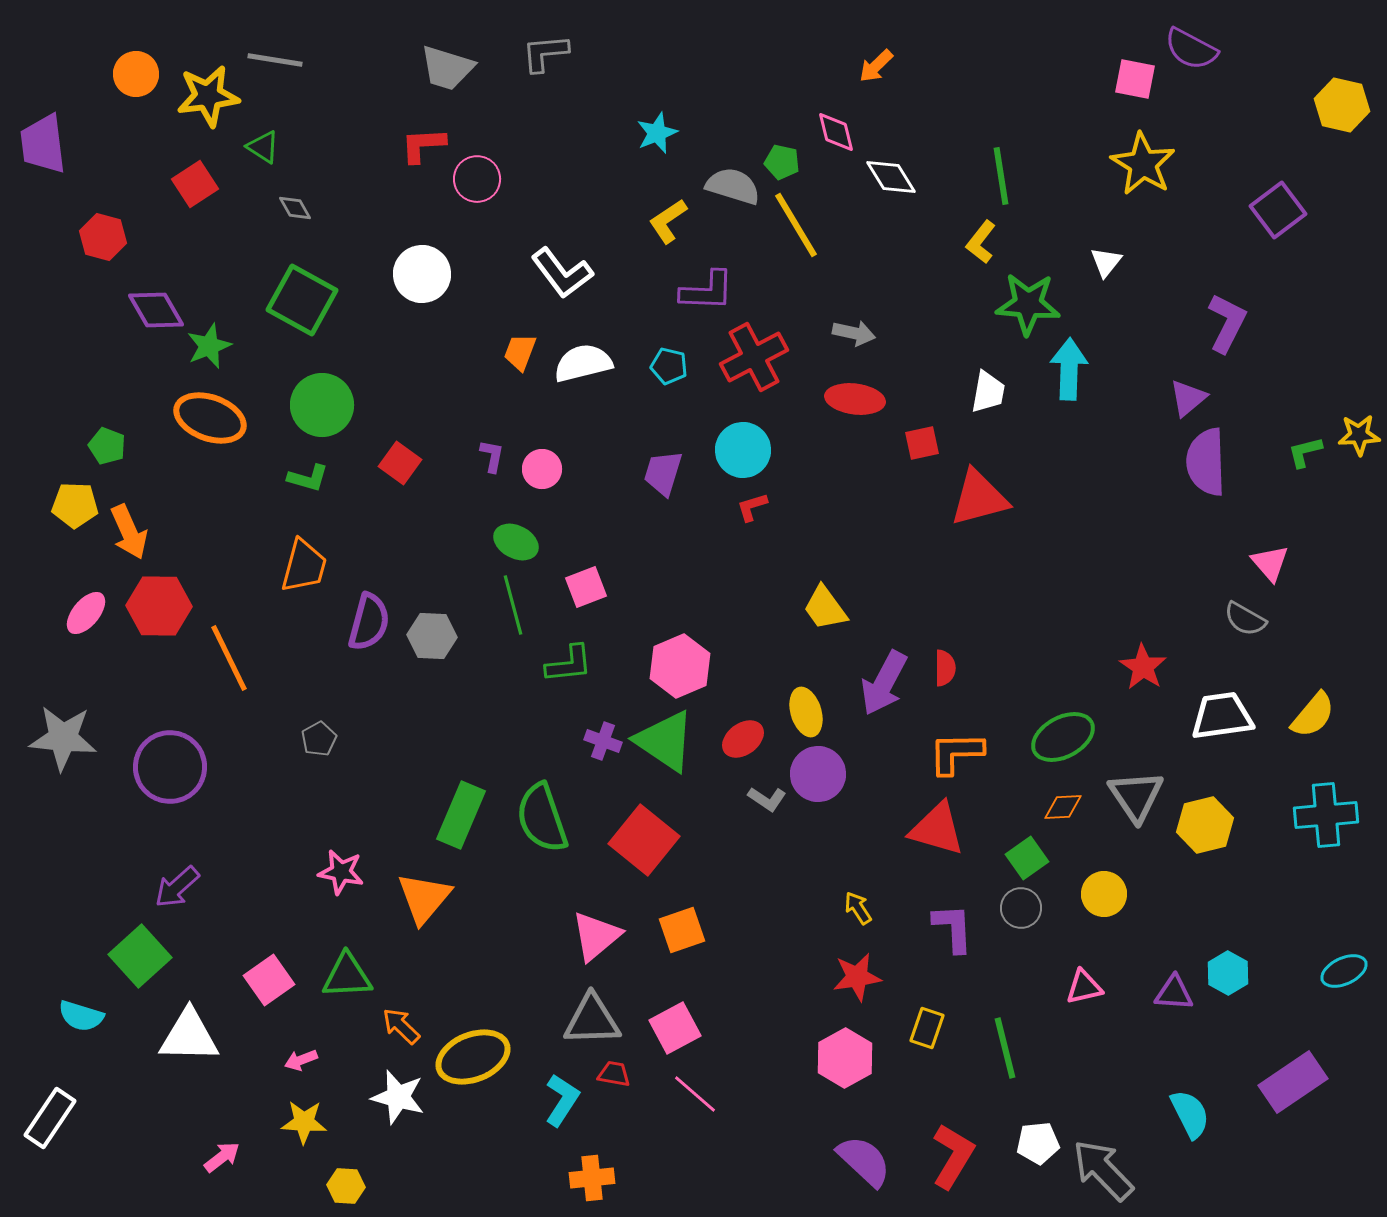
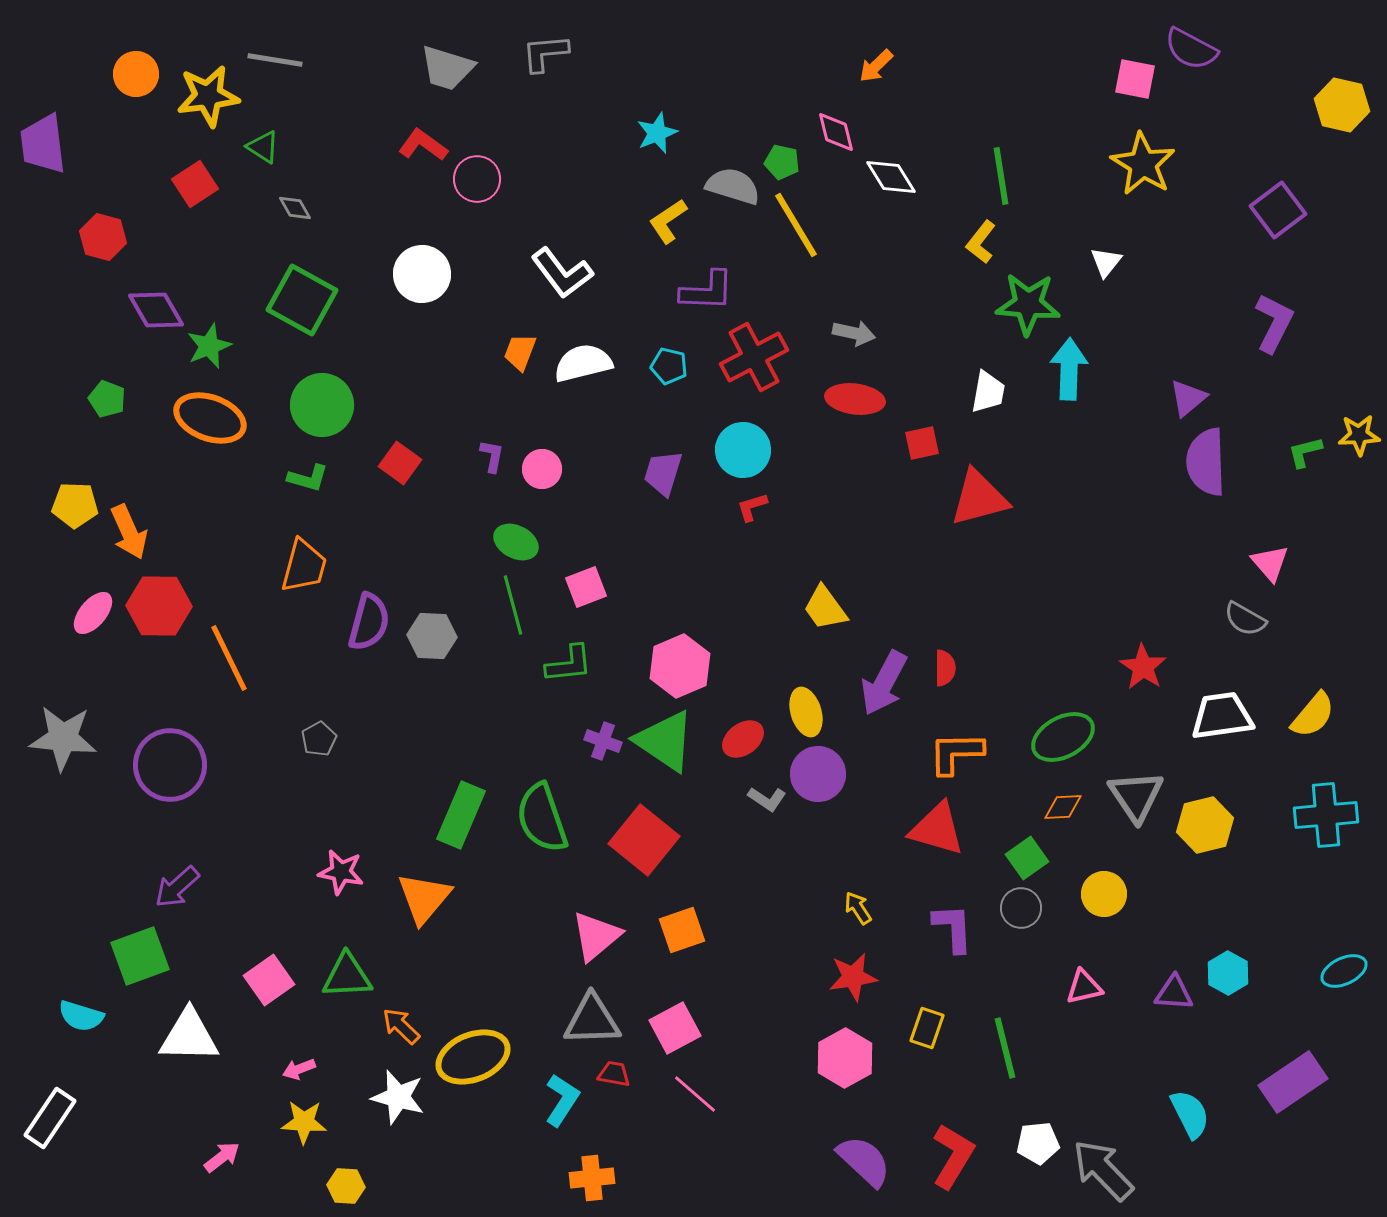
red L-shape at (423, 145): rotated 39 degrees clockwise
purple L-shape at (1227, 323): moved 47 px right
green pentagon at (107, 446): moved 47 px up
pink ellipse at (86, 613): moved 7 px right
purple circle at (170, 767): moved 2 px up
green square at (140, 956): rotated 22 degrees clockwise
red star at (857, 977): moved 4 px left
pink arrow at (301, 1060): moved 2 px left, 9 px down
